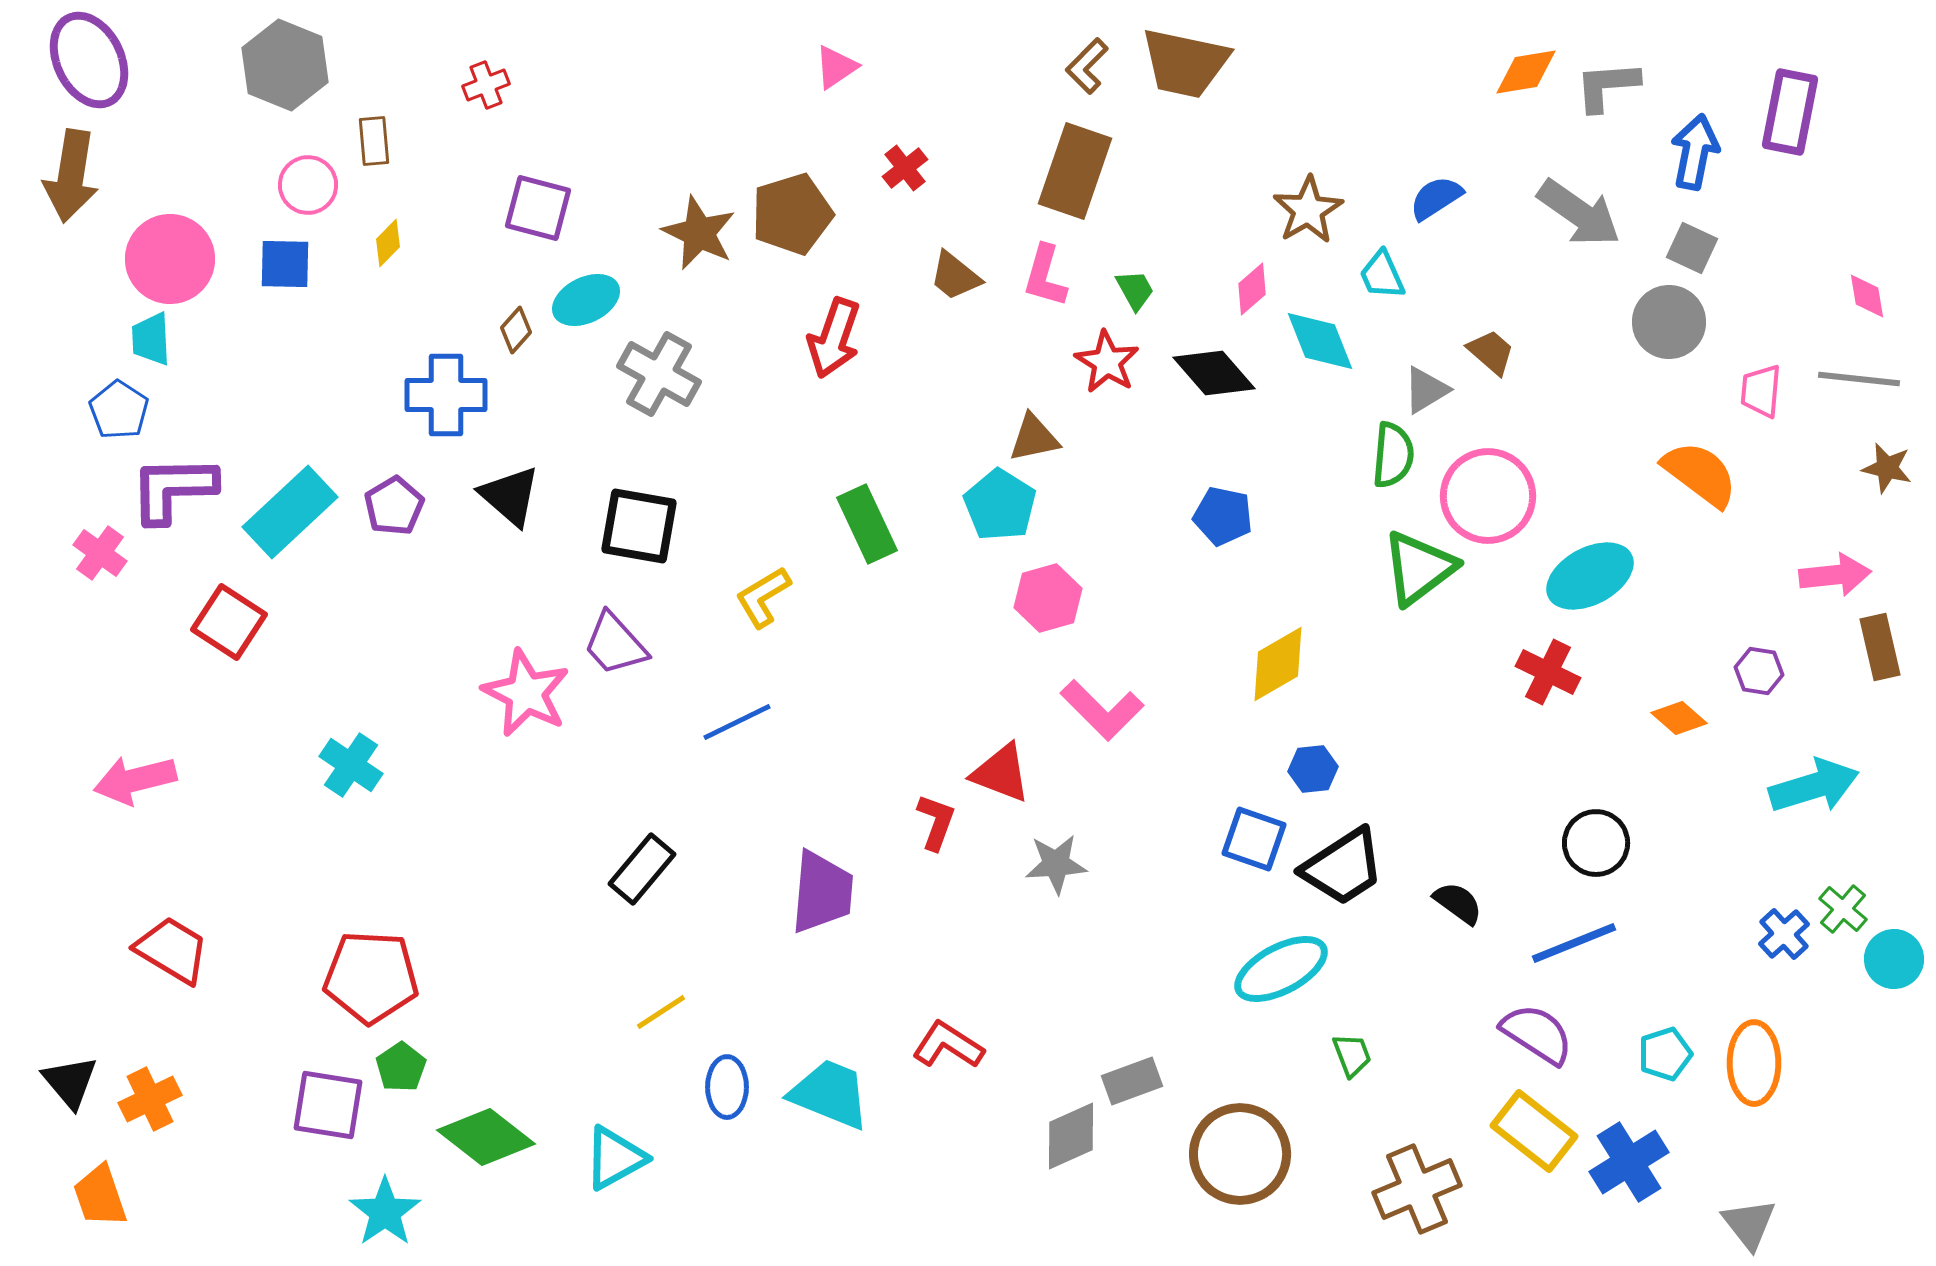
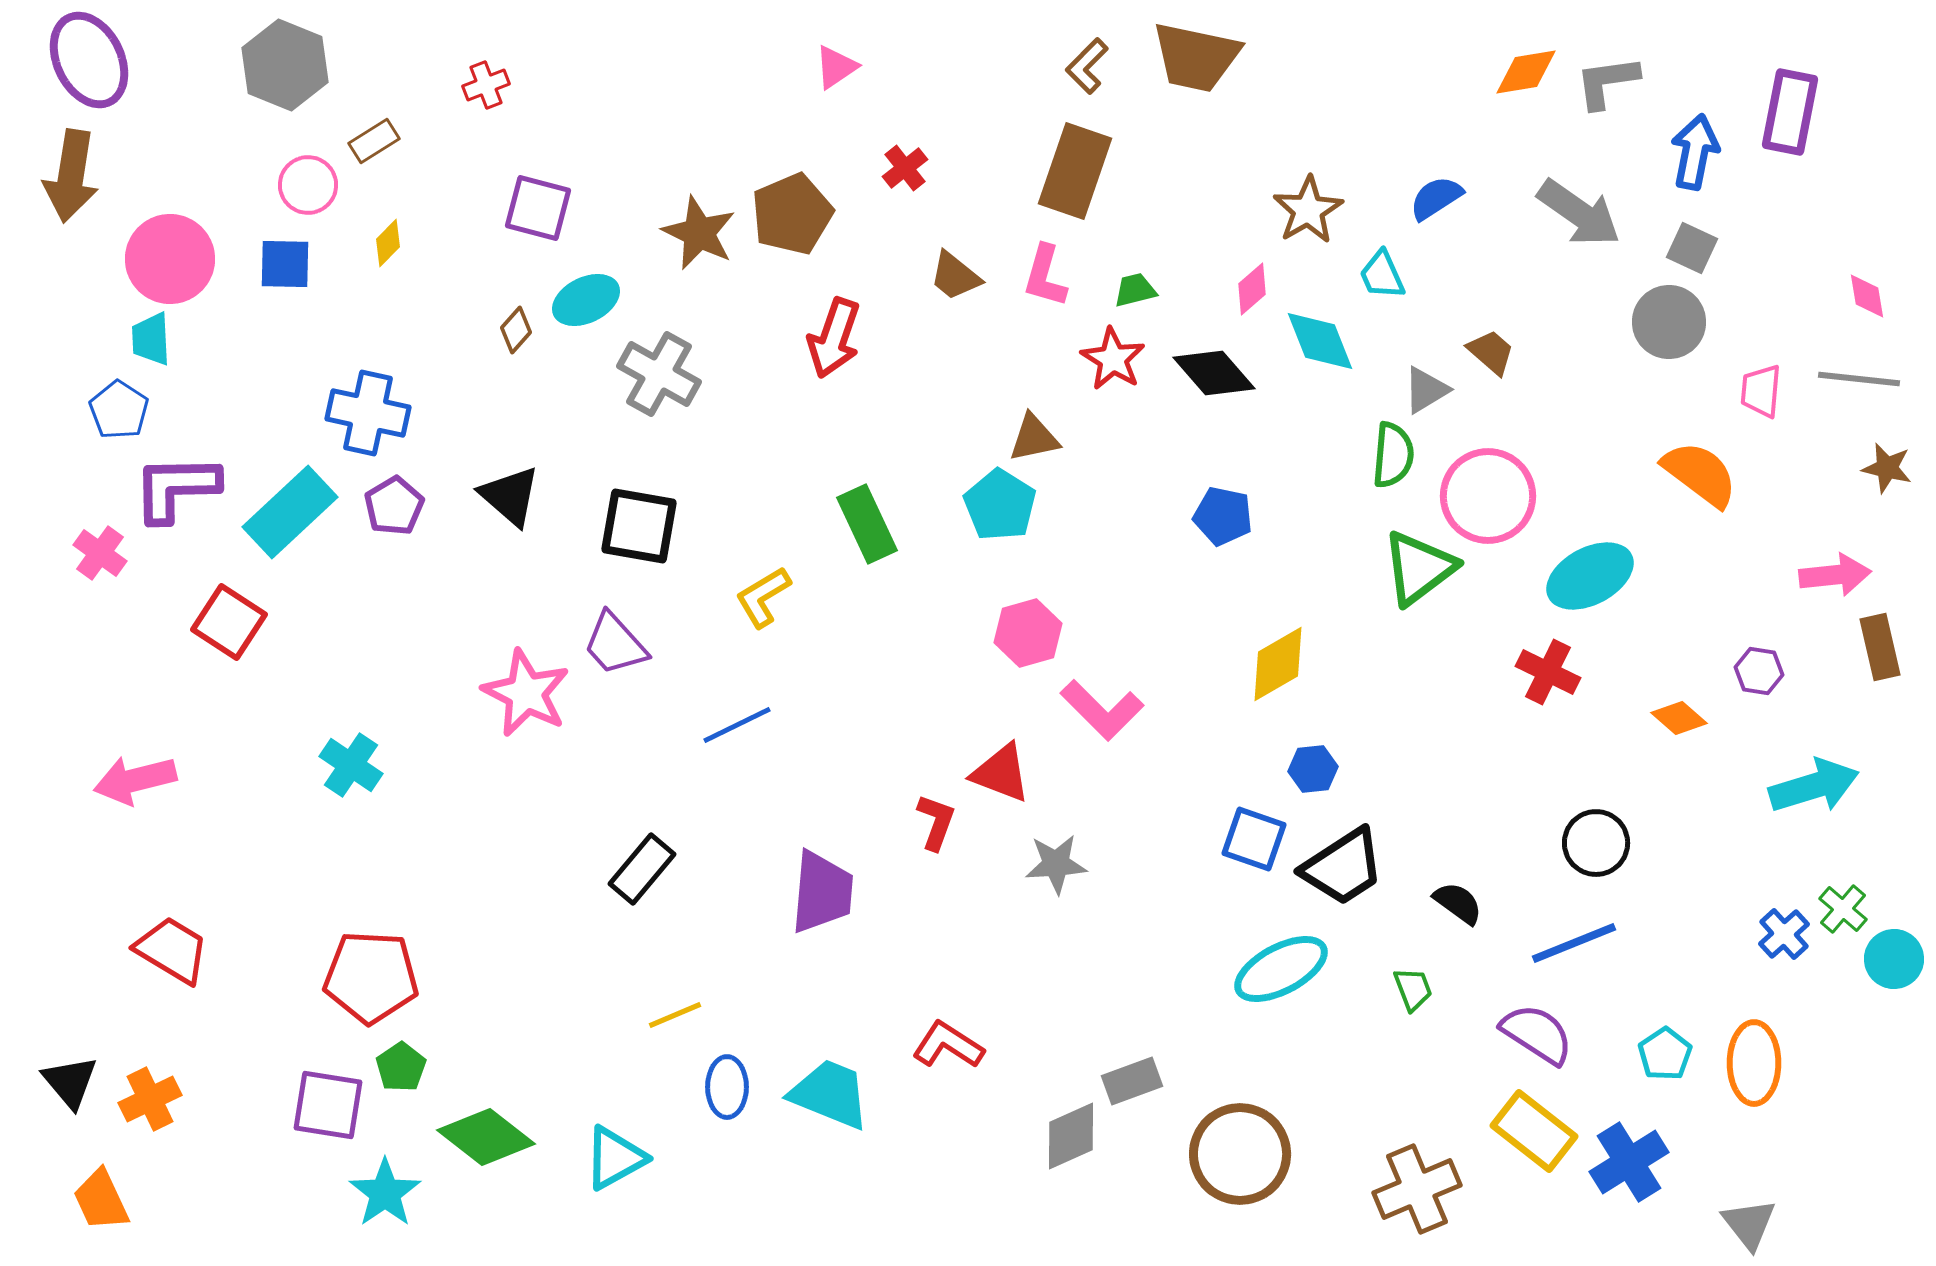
brown trapezoid at (1185, 63): moved 11 px right, 6 px up
gray L-shape at (1607, 86): moved 4 px up; rotated 4 degrees counterclockwise
brown rectangle at (374, 141): rotated 63 degrees clockwise
brown pentagon at (792, 214): rotated 6 degrees counterclockwise
green trapezoid at (1135, 290): rotated 75 degrees counterclockwise
red star at (1107, 362): moved 6 px right, 3 px up
blue cross at (446, 395): moved 78 px left, 18 px down; rotated 12 degrees clockwise
purple L-shape at (173, 489): moved 3 px right, 1 px up
pink hexagon at (1048, 598): moved 20 px left, 35 px down
blue line at (737, 722): moved 3 px down
yellow line at (661, 1012): moved 14 px right, 3 px down; rotated 10 degrees clockwise
cyan pentagon at (1665, 1054): rotated 16 degrees counterclockwise
green trapezoid at (1352, 1055): moved 61 px right, 66 px up
orange trapezoid at (100, 1196): moved 1 px right, 4 px down; rotated 6 degrees counterclockwise
cyan star at (385, 1212): moved 19 px up
